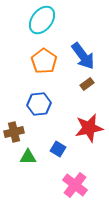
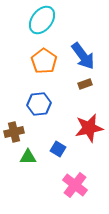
brown rectangle: moved 2 px left; rotated 16 degrees clockwise
